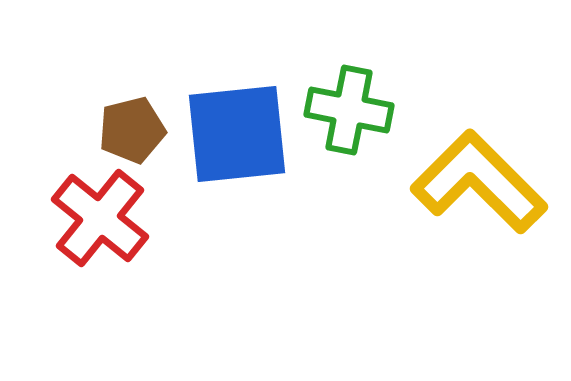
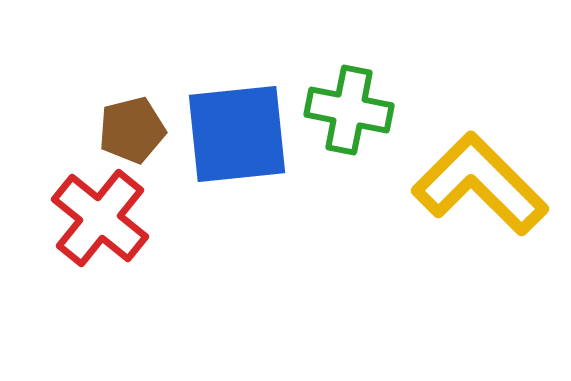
yellow L-shape: moved 1 px right, 2 px down
